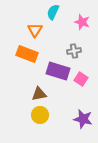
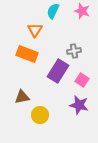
cyan semicircle: moved 1 px up
pink star: moved 11 px up
purple rectangle: rotated 75 degrees counterclockwise
pink square: moved 1 px right, 1 px down
brown triangle: moved 17 px left, 3 px down
purple star: moved 4 px left, 14 px up
